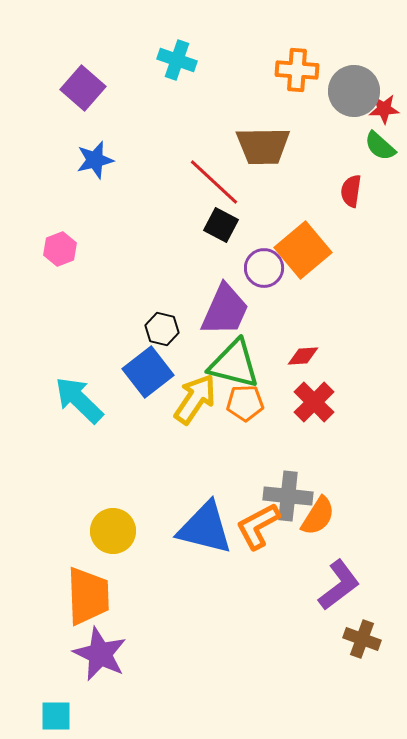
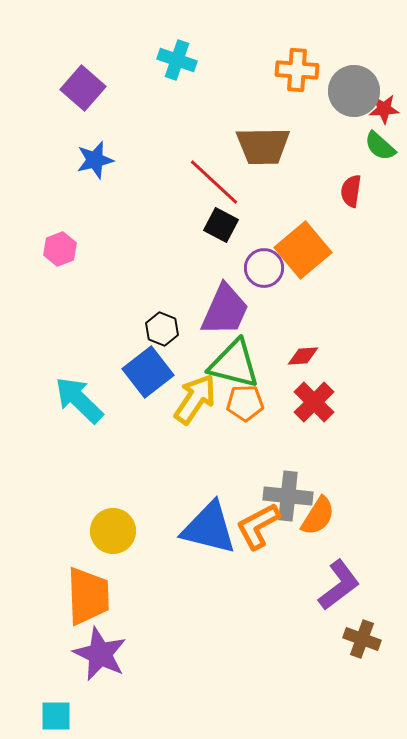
black hexagon: rotated 8 degrees clockwise
blue triangle: moved 4 px right
